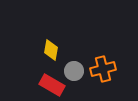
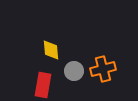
yellow diamond: rotated 15 degrees counterclockwise
red rectangle: moved 9 px left; rotated 70 degrees clockwise
